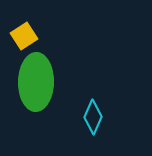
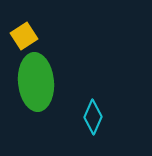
green ellipse: rotated 6 degrees counterclockwise
